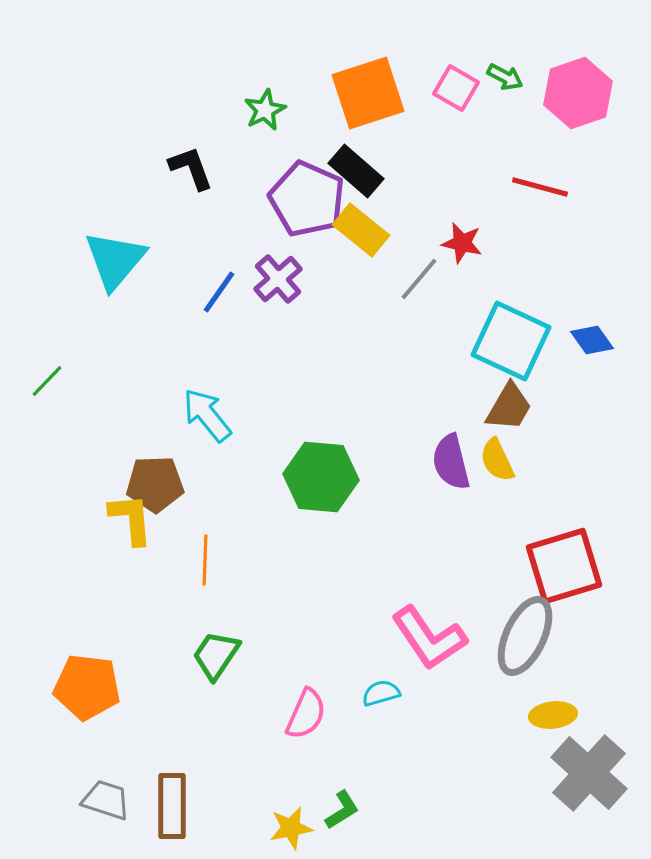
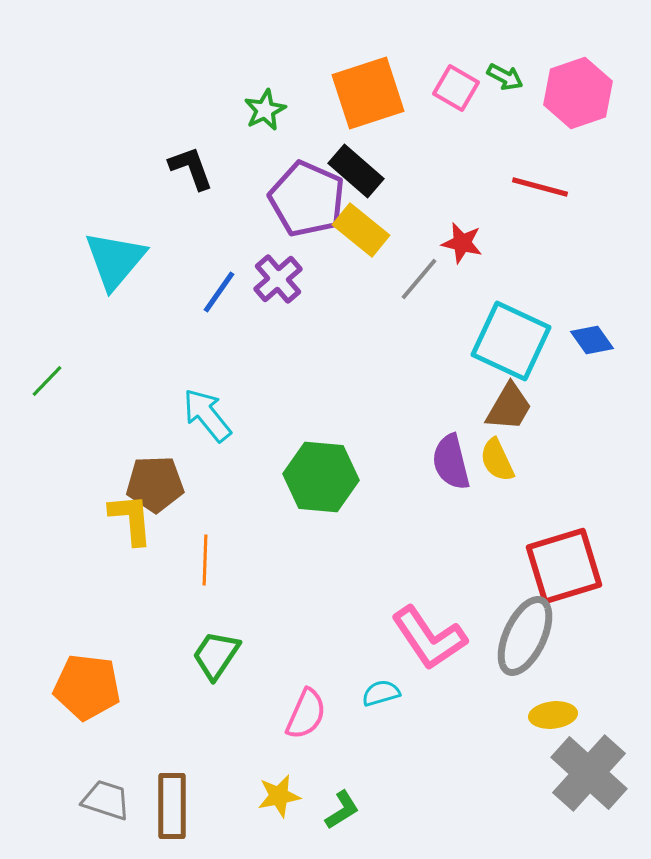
yellow star: moved 12 px left, 32 px up
